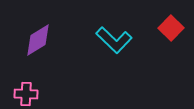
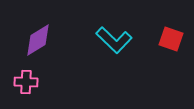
red square: moved 11 px down; rotated 25 degrees counterclockwise
pink cross: moved 12 px up
